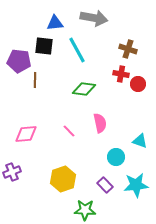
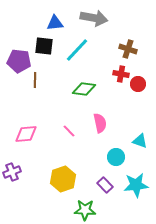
cyan line: rotated 72 degrees clockwise
